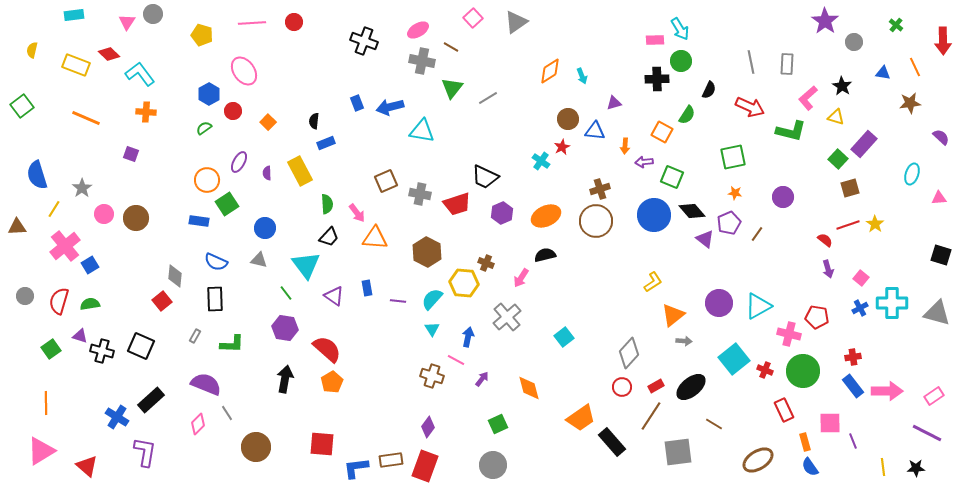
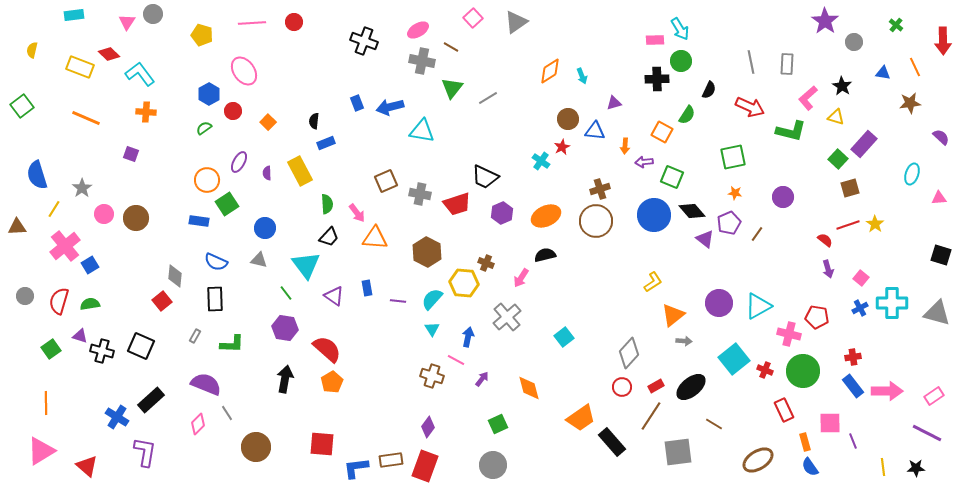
yellow rectangle at (76, 65): moved 4 px right, 2 px down
